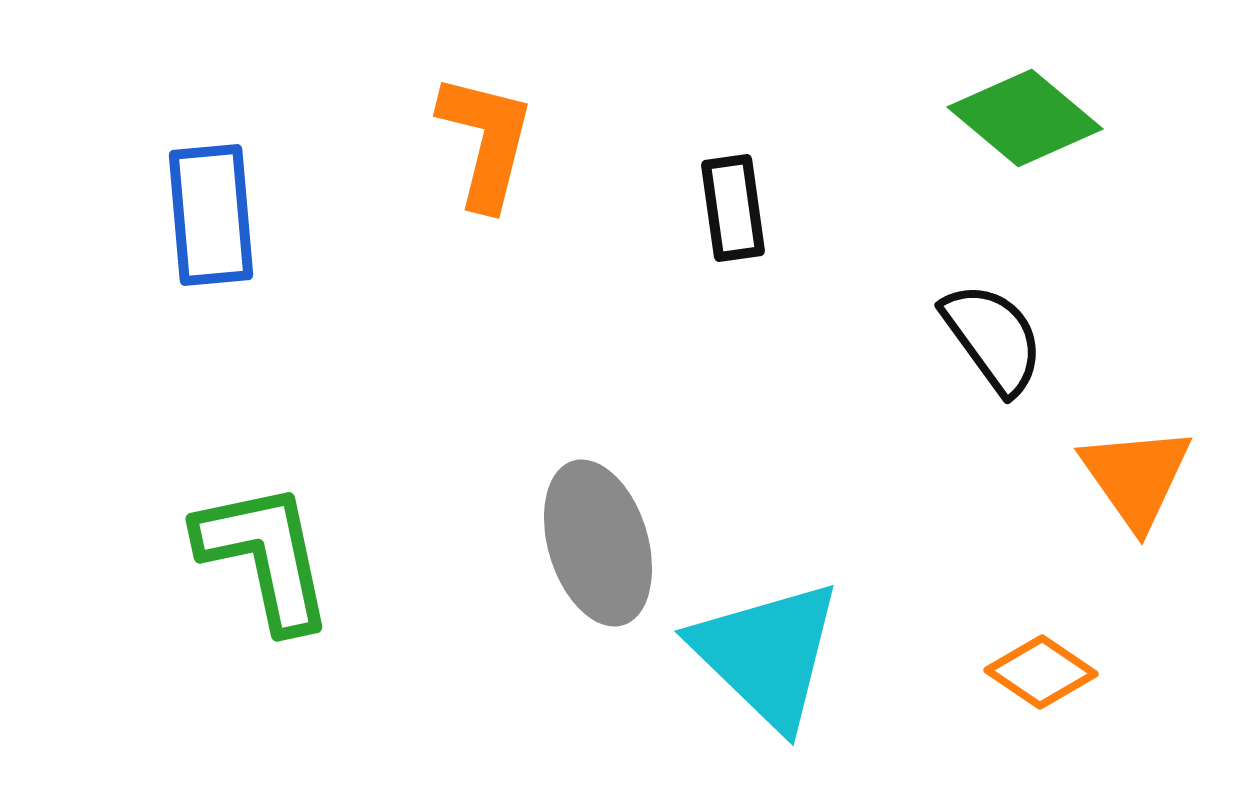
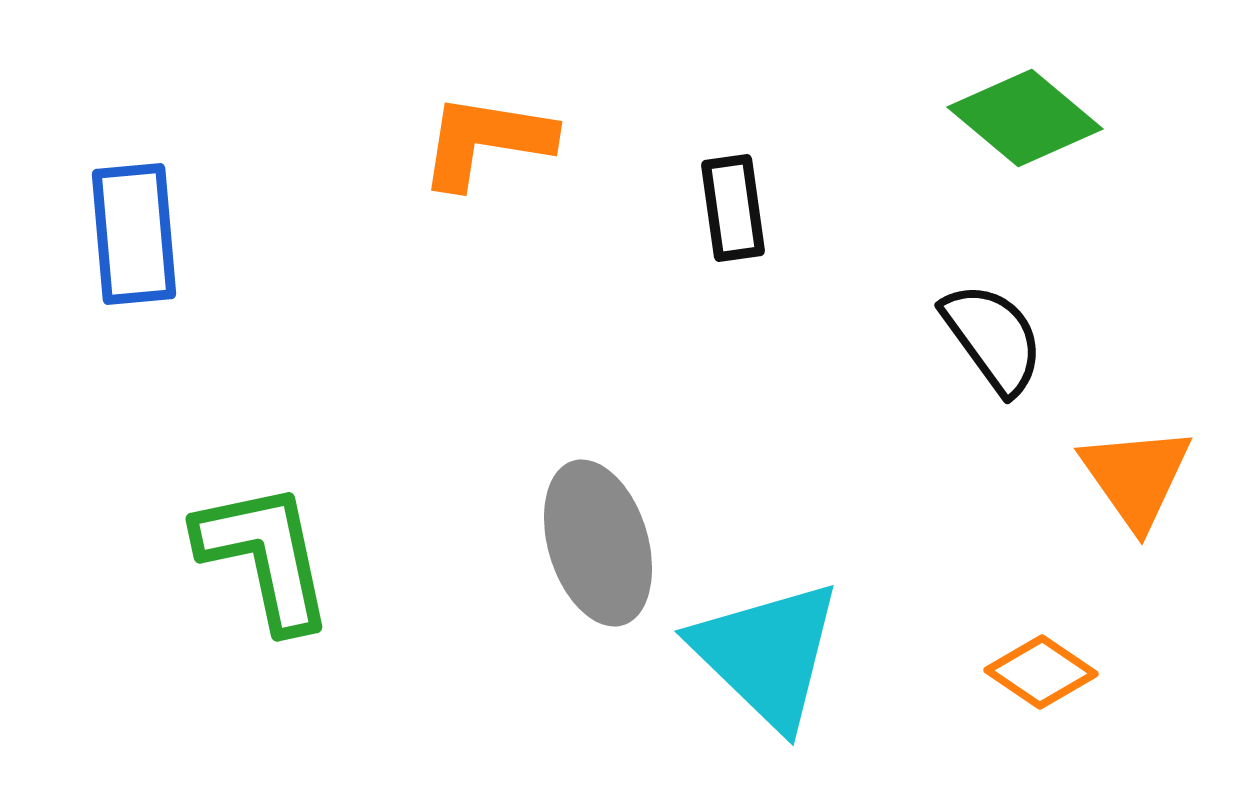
orange L-shape: rotated 95 degrees counterclockwise
blue rectangle: moved 77 px left, 19 px down
